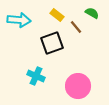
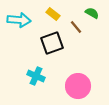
yellow rectangle: moved 4 px left, 1 px up
